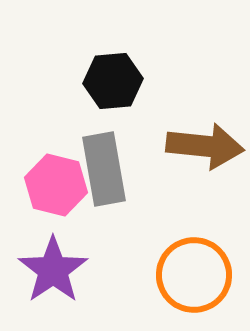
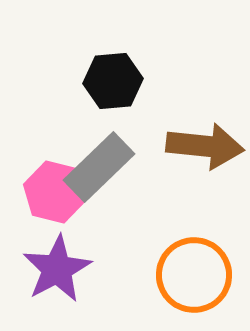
gray rectangle: moved 5 px left, 2 px up; rotated 56 degrees clockwise
pink hexagon: moved 1 px left, 7 px down
purple star: moved 4 px right, 1 px up; rotated 6 degrees clockwise
